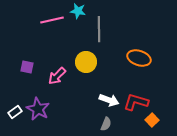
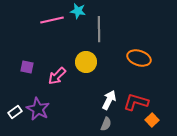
white arrow: rotated 84 degrees counterclockwise
